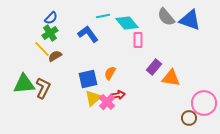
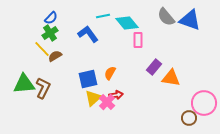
red arrow: moved 2 px left
